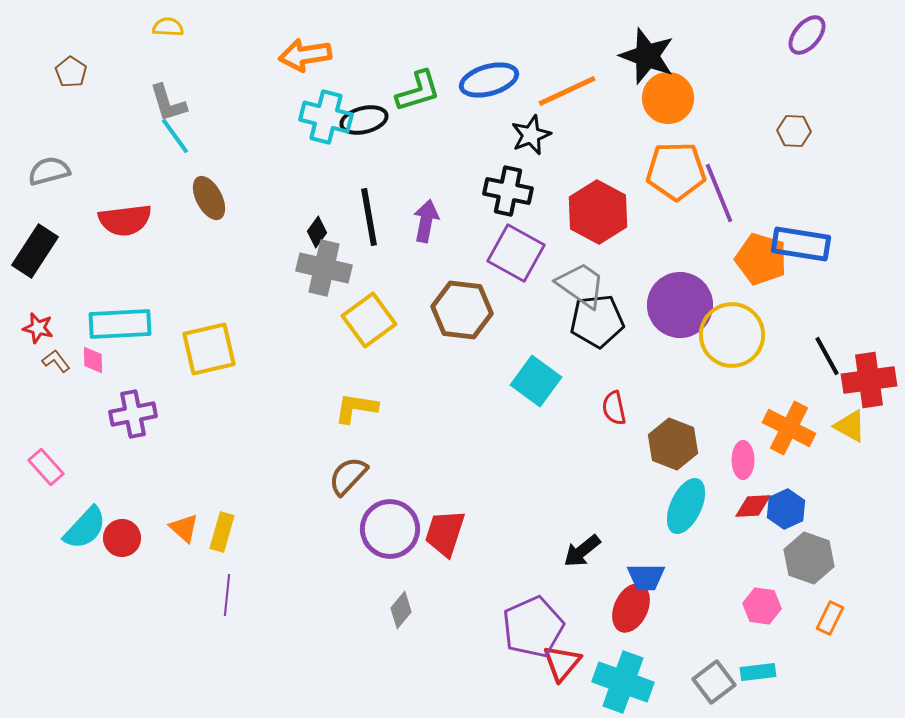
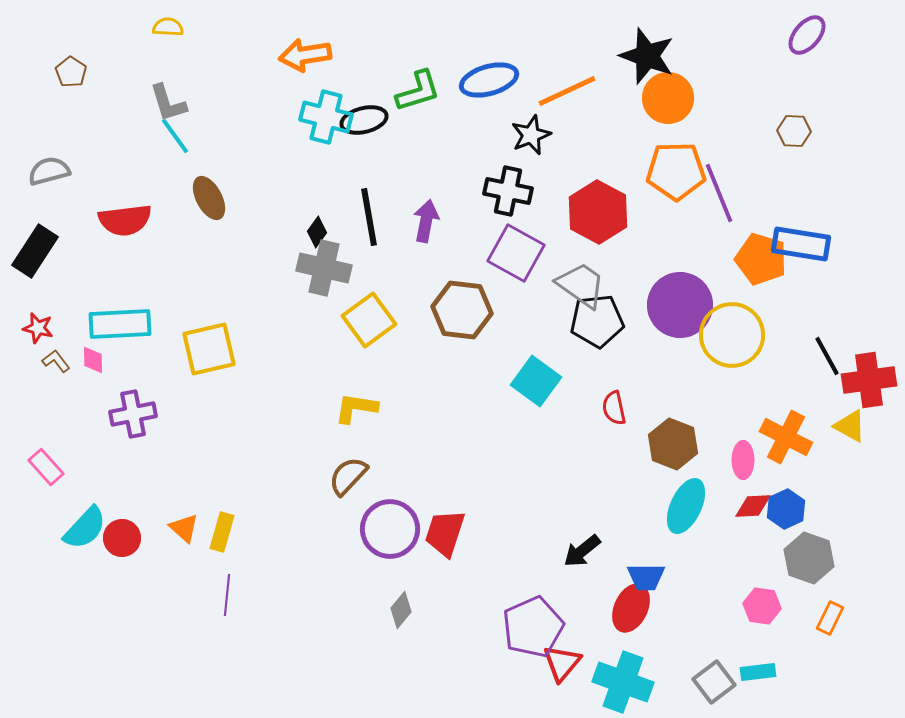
orange cross at (789, 428): moved 3 px left, 9 px down
